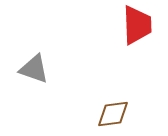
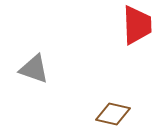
brown diamond: rotated 20 degrees clockwise
